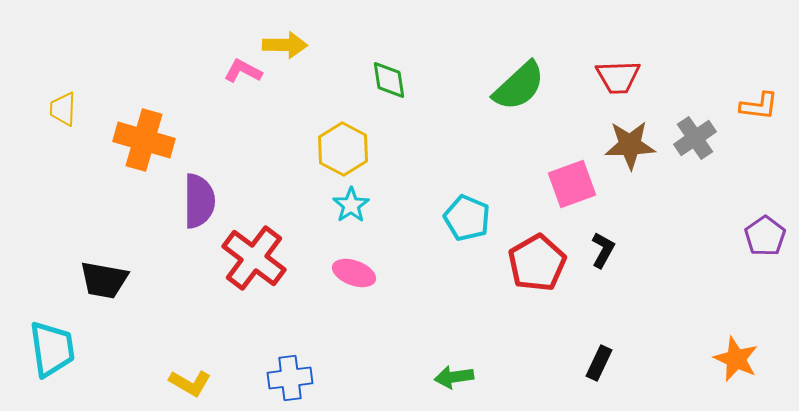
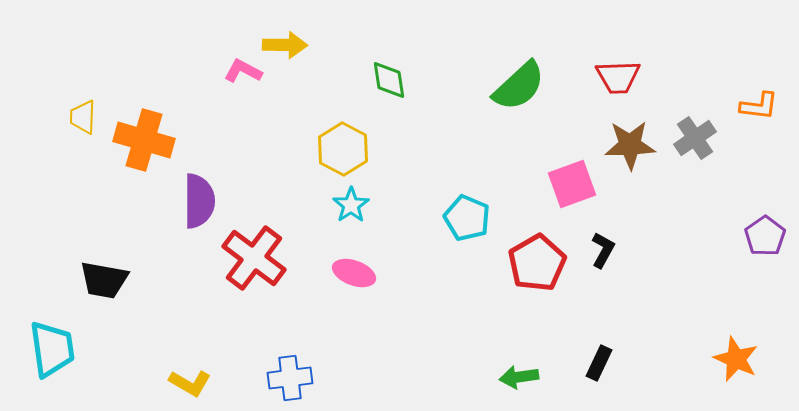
yellow trapezoid: moved 20 px right, 8 px down
green arrow: moved 65 px right
